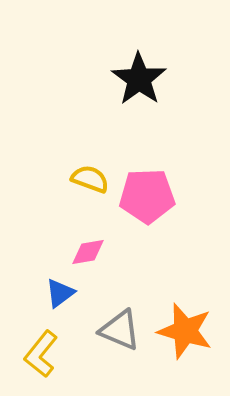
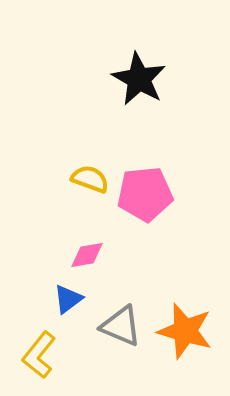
black star: rotated 6 degrees counterclockwise
pink pentagon: moved 2 px left, 2 px up; rotated 4 degrees counterclockwise
pink diamond: moved 1 px left, 3 px down
blue triangle: moved 8 px right, 6 px down
gray triangle: moved 1 px right, 4 px up
yellow L-shape: moved 2 px left, 1 px down
